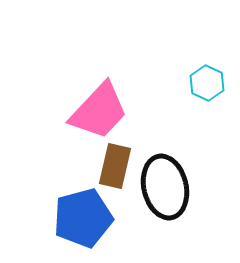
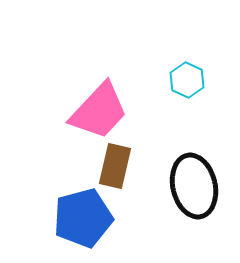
cyan hexagon: moved 20 px left, 3 px up
black ellipse: moved 29 px right, 1 px up
